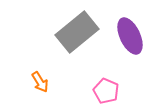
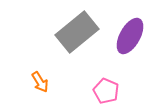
purple ellipse: rotated 54 degrees clockwise
